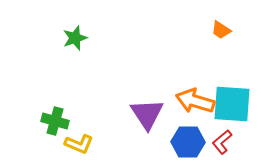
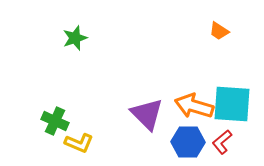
orange trapezoid: moved 2 px left, 1 px down
orange arrow: moved 1 px left, 5 px down
purple triangle: rotated 12 degrees counterclockwise
green cross: rotated 8 degrees clockwise
yellow L-shape: moved 1 px up
